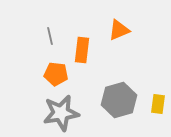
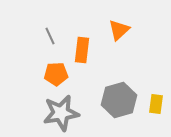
orange triangle: rotated 20 degrees counterclockwise
gray line: rotated 12 degrees counterclockwise
orange pentagon: rotated 10 degrees counterclockwise
yellow rectangle: moved 2 px left
